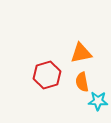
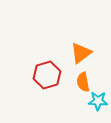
orange triangle: rotated 25 degrees counterclockwise
orange semicircle: moved 1 px right
